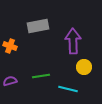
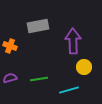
green line: moved 2 px left, 3 px down
purple semicircle: moved 3 px up
cyan line: moved 1 px right, 1 px down; rotated 30 degrees counterclockwise
